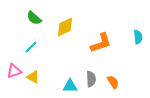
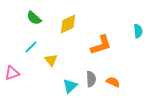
yellow diamond: moved 3 px right, 3 px up
cyan semicircle: moved 6 px up
orange L-shape: moved 2 px down
pink triangle: moved 2 px left, 2 px down
yellow triangle: moved 18 px right, 17 px up; rotated 24 degrees clockwise
orange semicircle: rotated 32 degrees counterclockwise
cyan triangle: rotated 42 degrees counterclockwise
